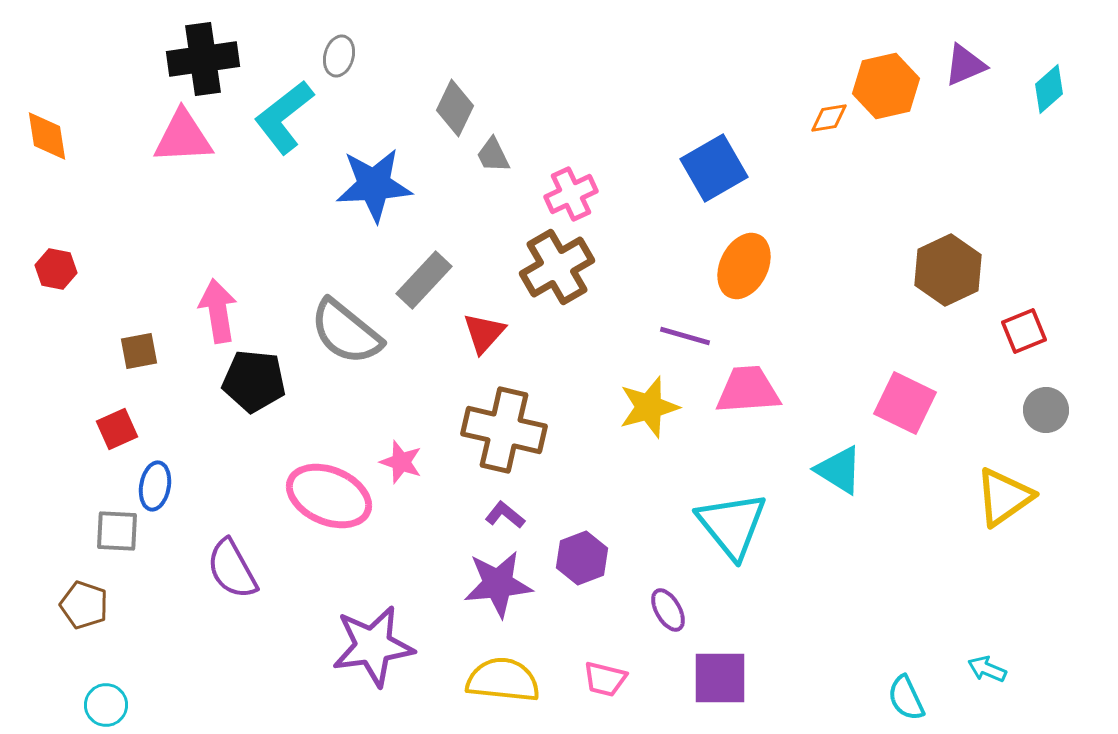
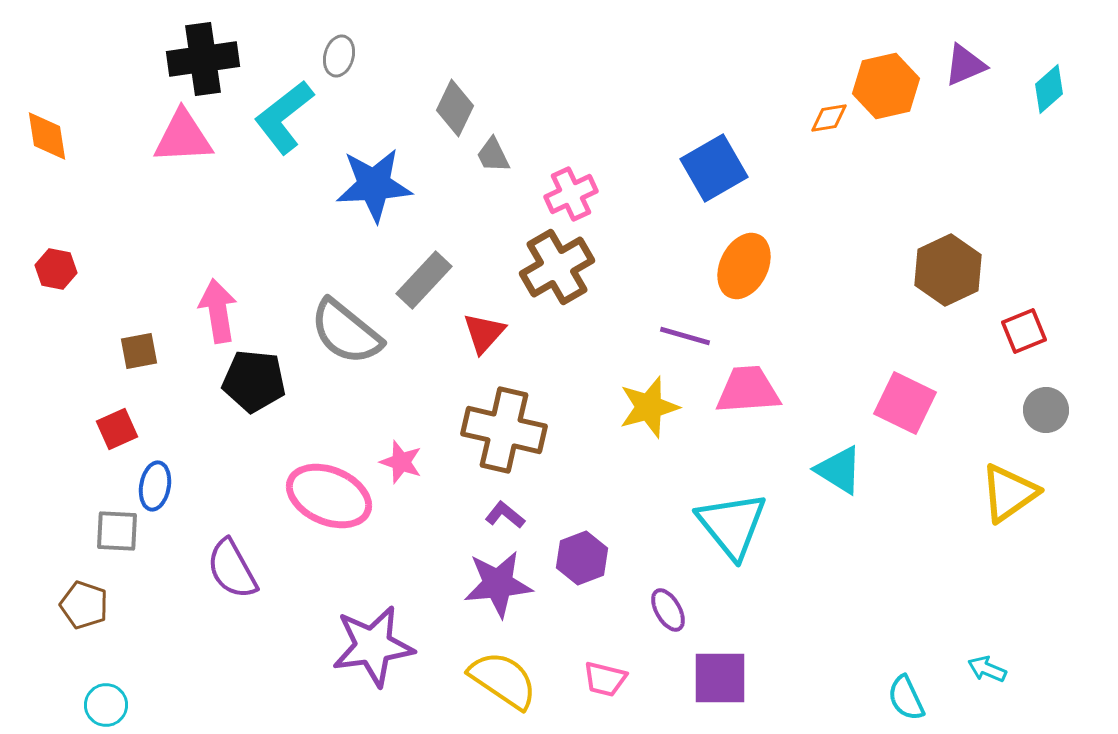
yellow triangle at (1004, 497): moved 5 px right, 4 px up
yellow semicircle at (503, 680): rotated 28 degrees clockwise
